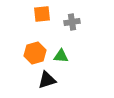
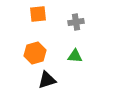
orange square: moved 4 px left
gray cross: moved 4 px right
green triangle: moved 14 px right
